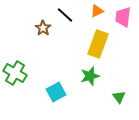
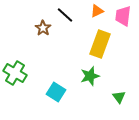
pink trapezoid: moved 1 px up
yellow rectangle: moved 2 px right
cyan square: rotated 30 degrees counterclockwise
